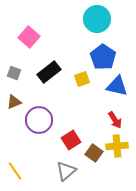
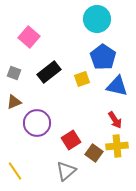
purple circle: moved 2 px left, 3 px down
